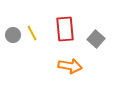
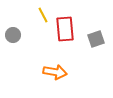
yellow line: moved 11 px right, 18 px up
gray square: rotated 30 degrees clockwise
orange arrow: moved 15 px left, 6 px down
